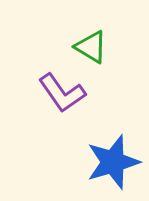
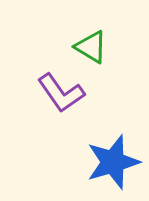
purple L-shape: moved 1 px left
